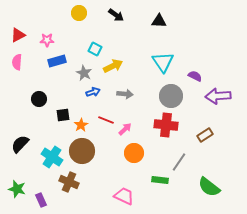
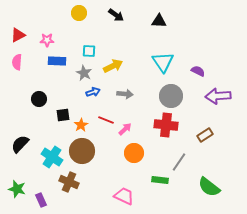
cyan square: moved 6 px left, 2 px down; rotated 24 degrees counterclockwise
blue rectangle: rotated 18 degrees clockwise
purple semicircle: moved 3 px right, 5 px up
